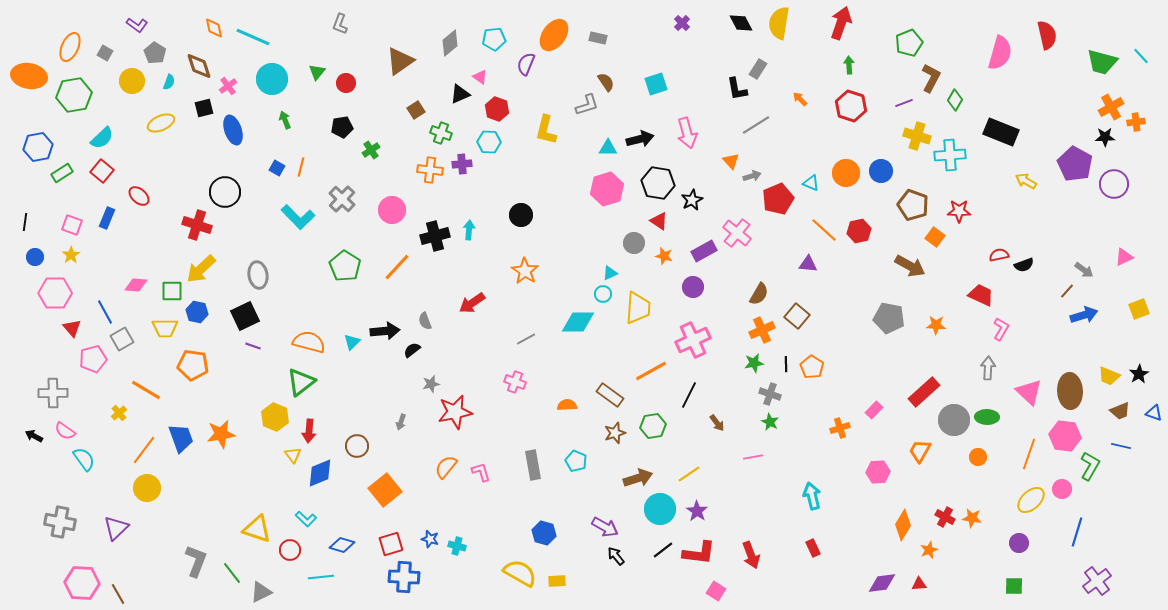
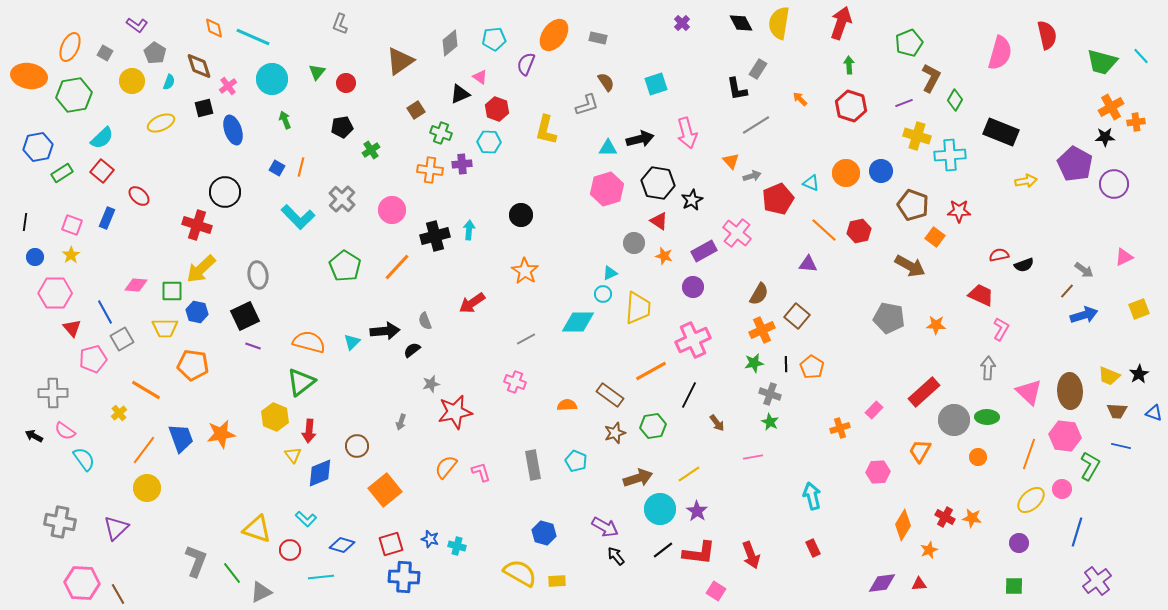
yellow arrow at (1026, 181): rotated 140 degrees clockwise
brown trapezoid at (1120, 411): moved 3 px left; rotated 25 degrees clockwise
